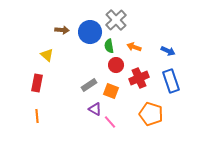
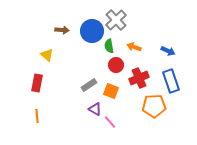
blue circle: moved 2 px right, 1 px up
orange pentagon: moved 3 px right, 8 px up; rotated 20 degrees counterclockwise
